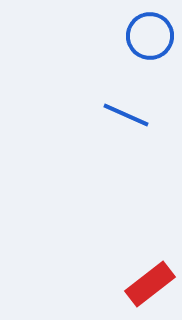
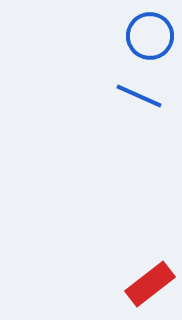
blue line: moved 13 px right, 19 px up
